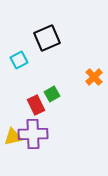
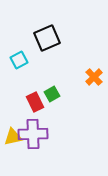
red rectangle: moved 1 px left, 3 px up
